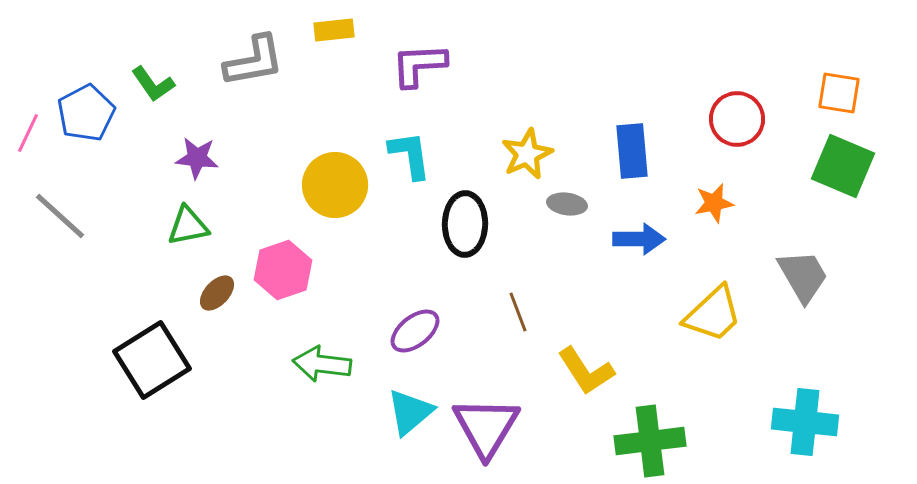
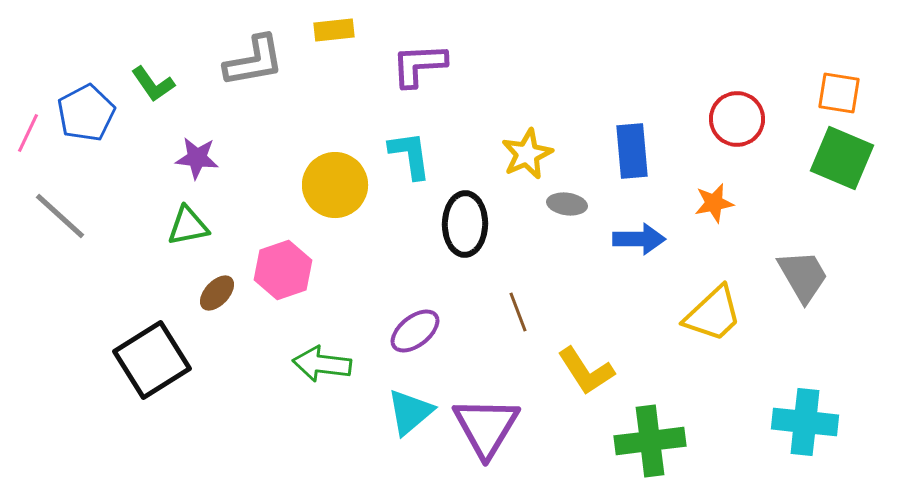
green square: moved 1 px left, 8 px up
